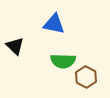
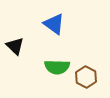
blue triangle: rotated 25 degrees clockwise
green semicircle: moved 6 px left, 6 px down
